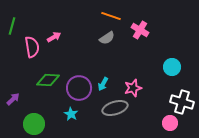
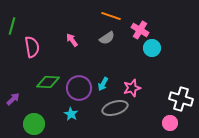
pink arrow: moved 18 px right, 3 px down; rotated 96 degrees counterclockwise
cyan circle: moved 20 px left, 19 px up
green diamond: moved 2 px down
pink star: moved 1 px left
white cross: moved 1 px left, 3 px up
